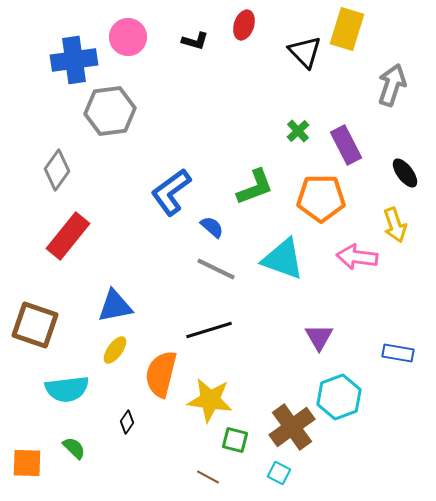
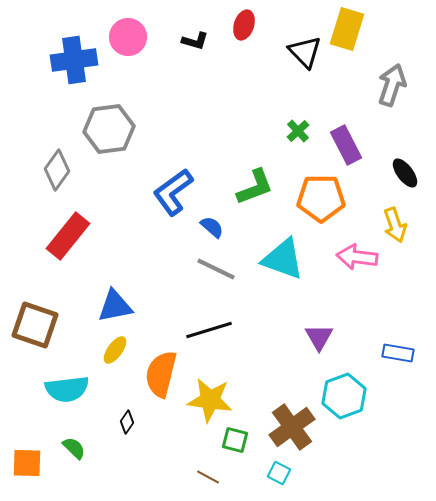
gray hexagon: moved 1 px left, 18 px down
blue L-shape: moved 2 px right
cyan hexagon: moved 5 px right, 1 px up
